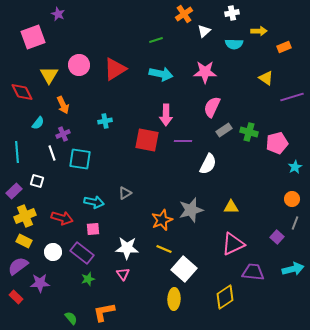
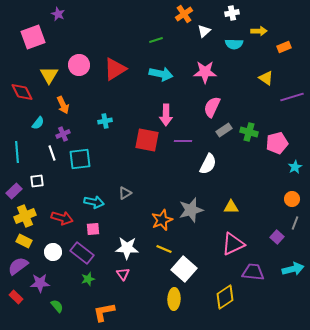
cyan square at (80, 159): rotated 15 degrees counterclockwise
white square at (37, 181): rotated 24 degrees counterclockwise
green semicircle at (71, 318): moved 14 px left, 12 px up
